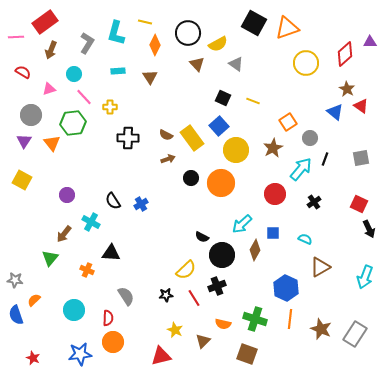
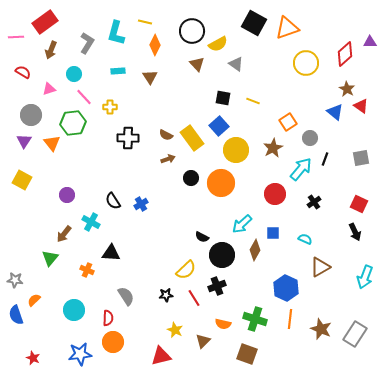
black circle at (188, 33): moved 4 px right, 2 px up
black square at (223, 98): rotated 14 degrees counterclockwise
black arrow at (369, 229): moved 14 px left, 3 px down
